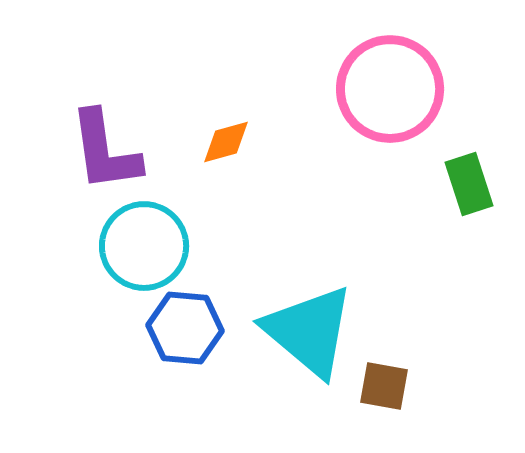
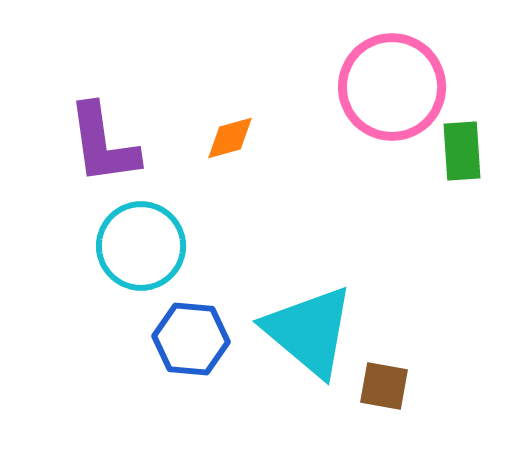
pink circle: moved 2 px right, 2 px up
orange diamond: moved 4 px right, 4 px up
purple L-shape: moved 2 px left, 7 px up
green rectangle: moved 7 px left, 33 px up; rotated 14 degrees clockwise
cyan circle: moved 3 px left
blue hexagon: moved 6 px right, 11 px down
